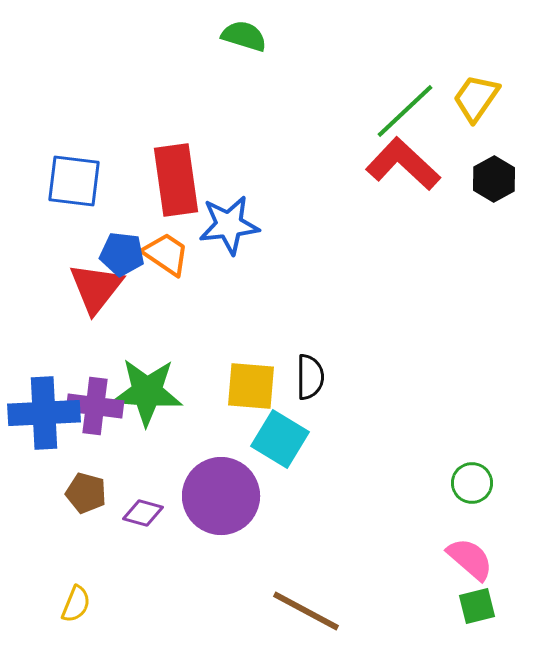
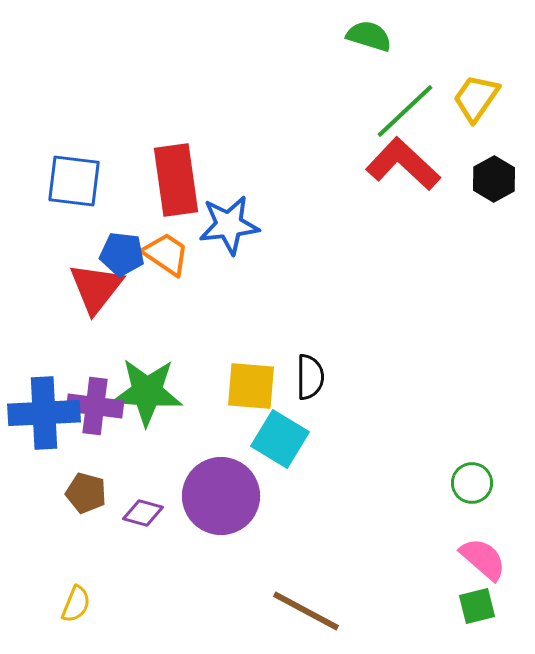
green semicircle: moved 125 px right
pink semicircle: moved 13 px right
